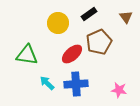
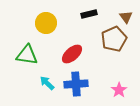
black rectangle: rotated 21 degrees clockwise
yellow circle: moved 12 px left
brown pentagon: moved 15 px right, 3 px up
pink star: rotated 28 degrees clockwise
